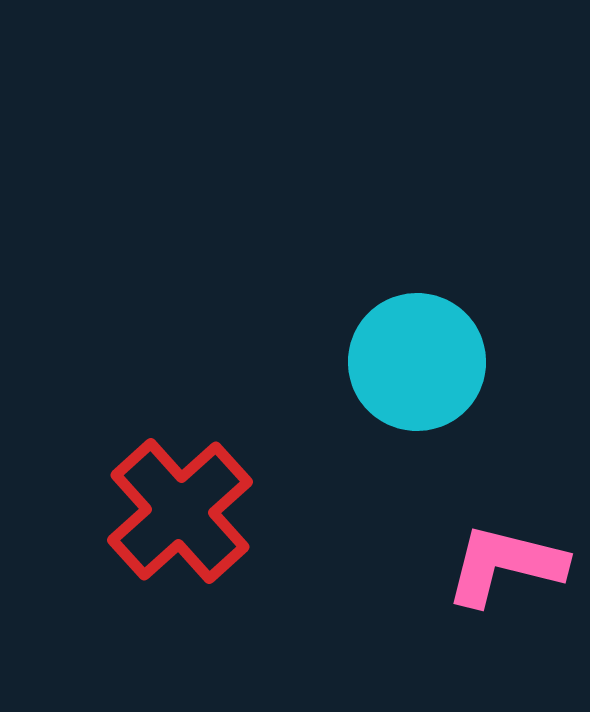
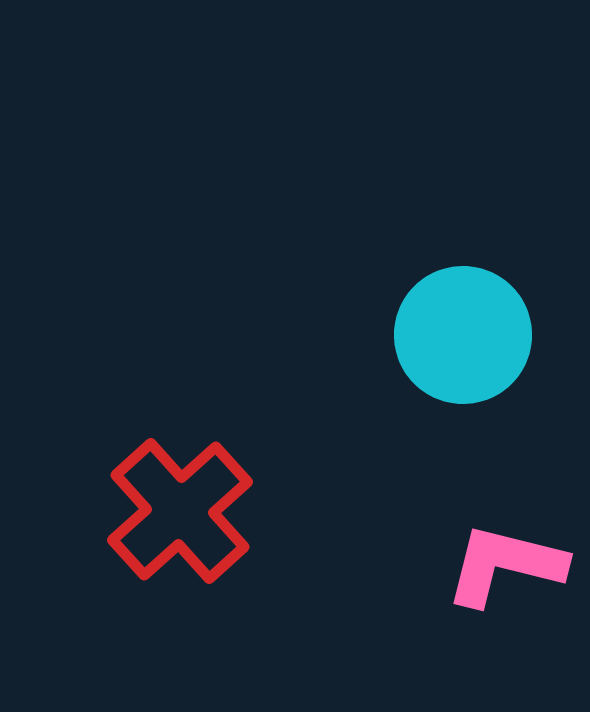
cyan circle: moved 46 px right, 27 px up
